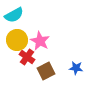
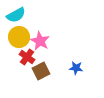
cyan semicircle: moved 2 px right
yellow circle: moved 2 px right, 3 px up
brown square: moved 5 px left
